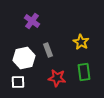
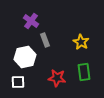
purple cross: moved 1 px left
gray rectangle: moved 3 px left, 10 px up
white hexagon: moved 1 px right, 1 px up
